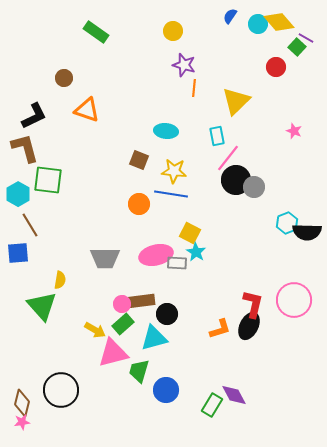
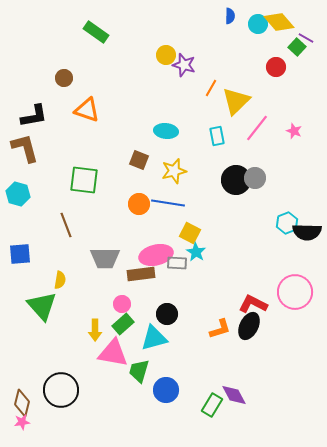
blue semicircle at (230, 16): rotated 147 degrees clockwise
yellow circle at (173, 31): moved 7 px left, 24 px down
orange line at (194, 88): moved 17 px right; rotated 24 degrees clockwise
black L-shape at (34, 116): rotated 16 degrees clockwise
pink line at (228, 158): moved 29 px right, 30 px up
yellow star at (174, 171): rotated 20 degrees counterclockwise
green square at (48, 180): moved 36 px right
gray circle at (254, 187): moved 1 px right, 9 px up
cyan hexagon at (18, 194): rotated 15 degrees counterclockwise
blue line at (171, 194): moved 3 px left, 9 px down
brown line at (30, 225): moved 36 px right; rotated 10 degrees clockwise
blue square at (18, 253): moved 2 px right, 1 px down
pink circle at (294, 300): moved 1 px right, 8 px up
brown rectangle at (141, 301): moved 27 px up
red L-shape at (253, 304): rotated 76 degrees counterclockwise
yellow arrow at (95, 330): rotated 60 degrees clockwise
pink triangle at (113, 353): rotated 24 degrees clockwise
